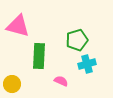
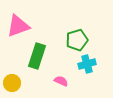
pink triangle: rotated 35 degrees counterclockwise
green rectangle: moved 2 px left; rotated 15 degrees clockwise
yellow circle: moved 1 px up
